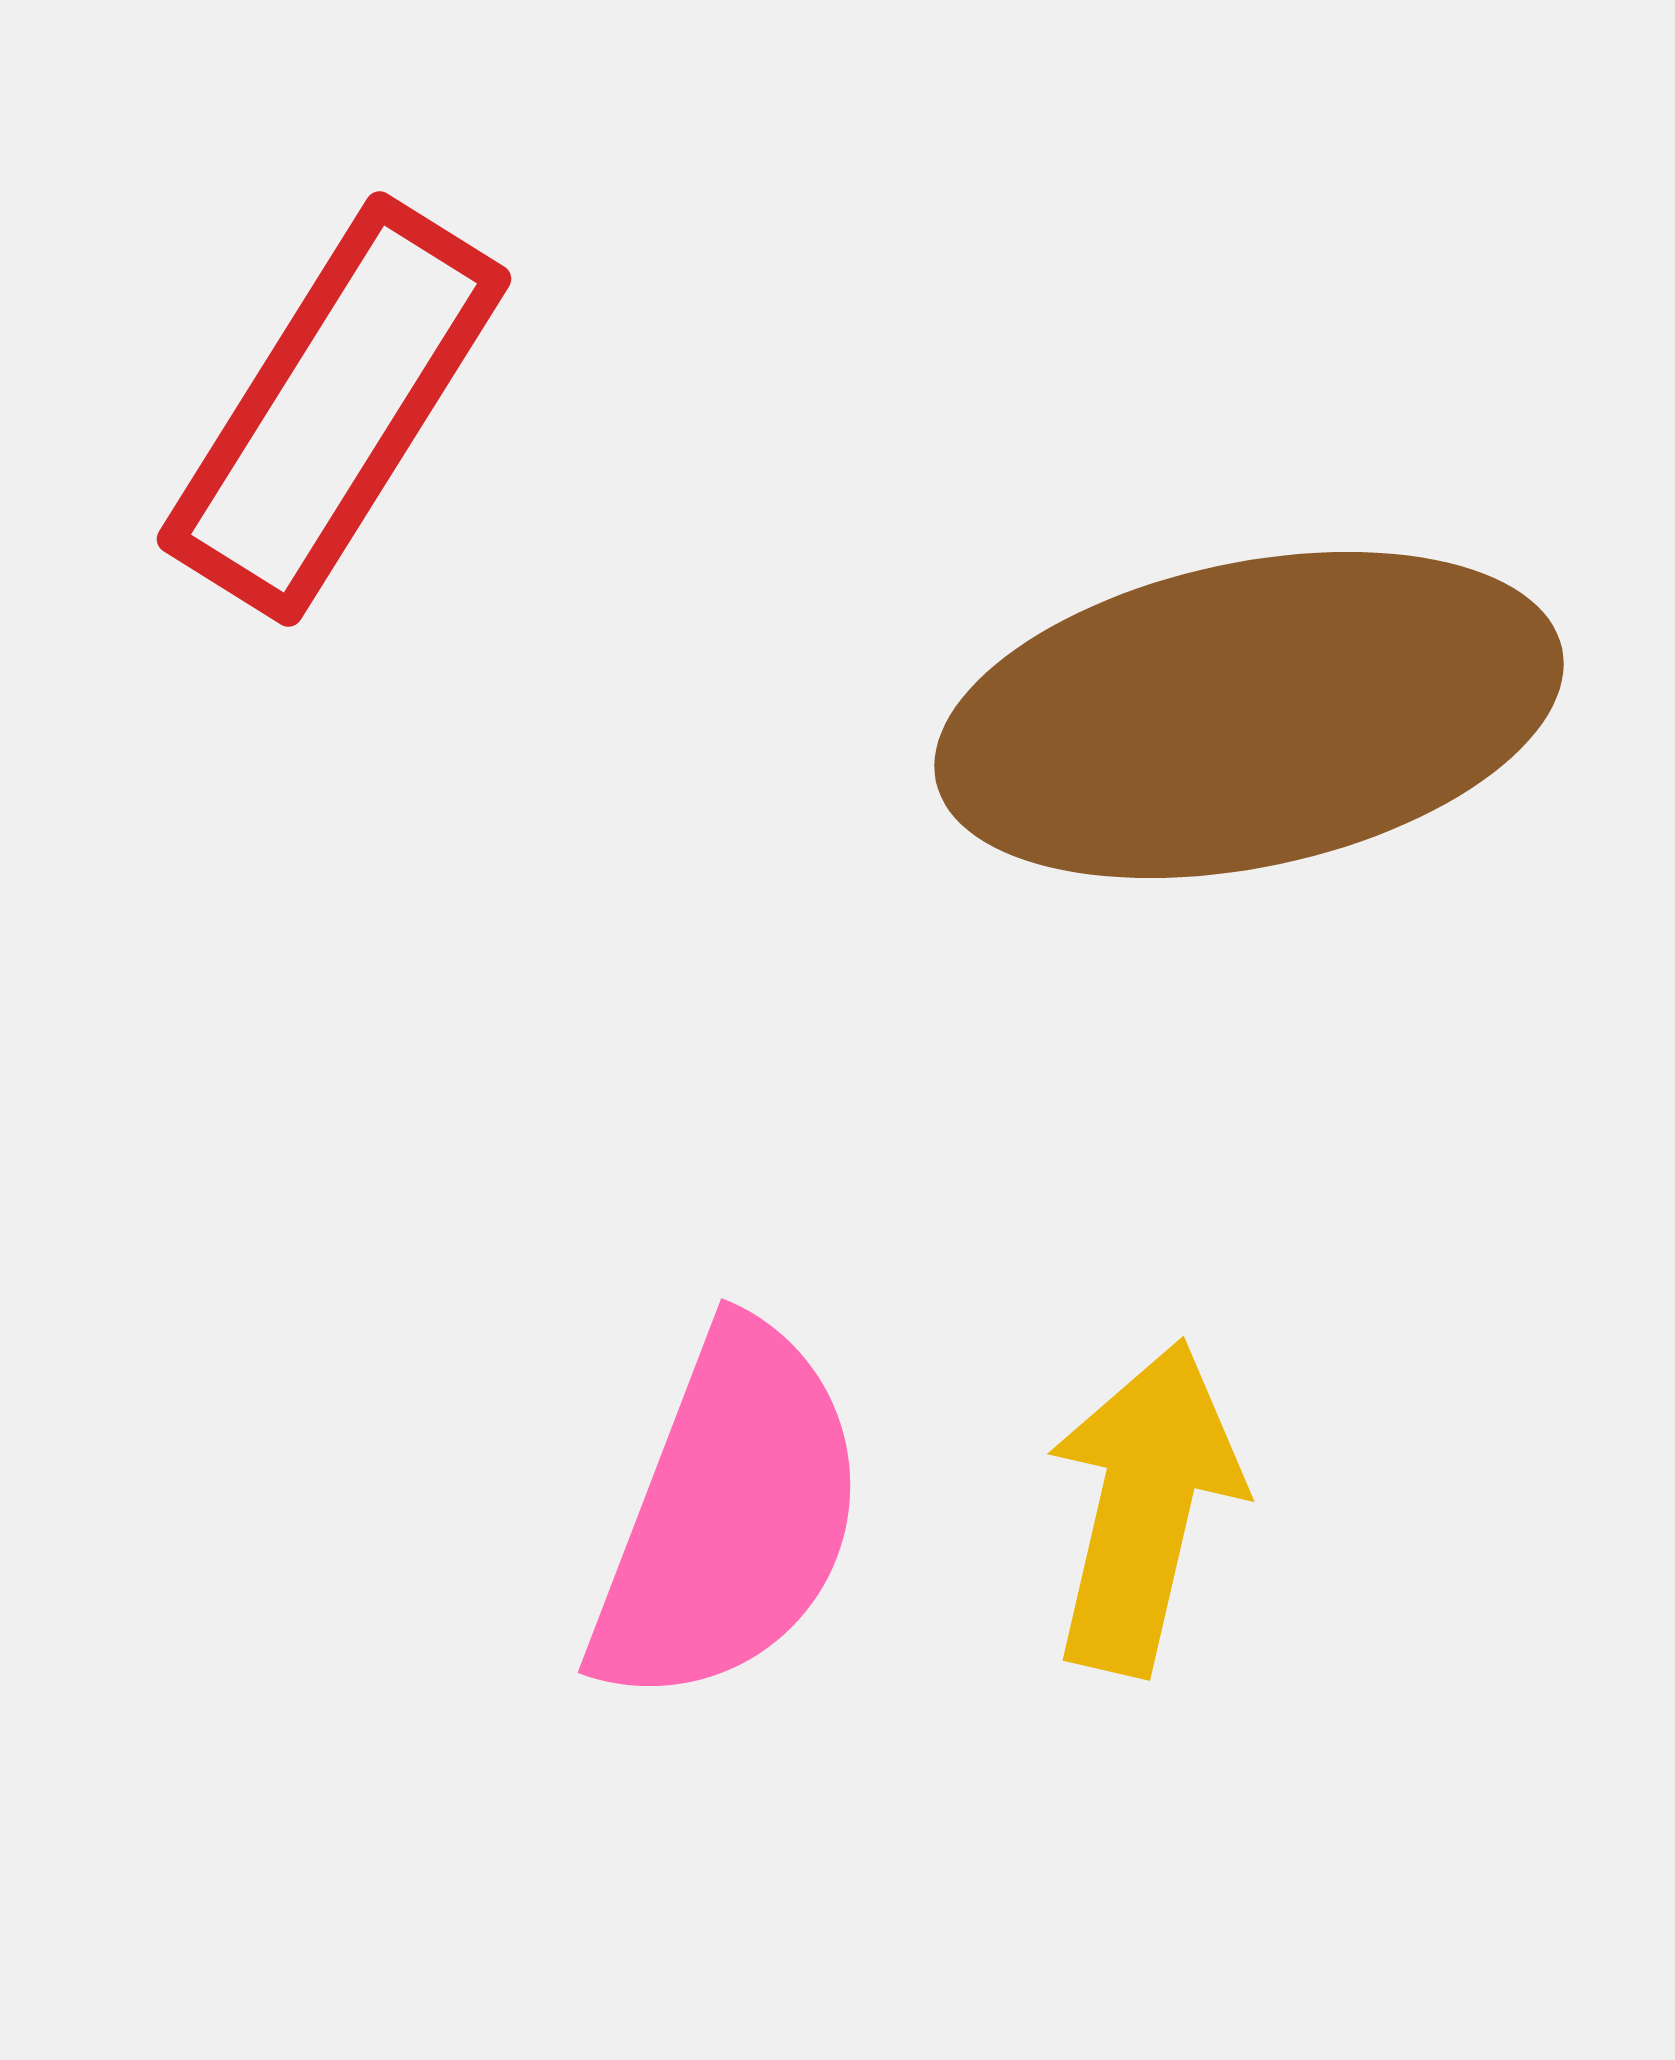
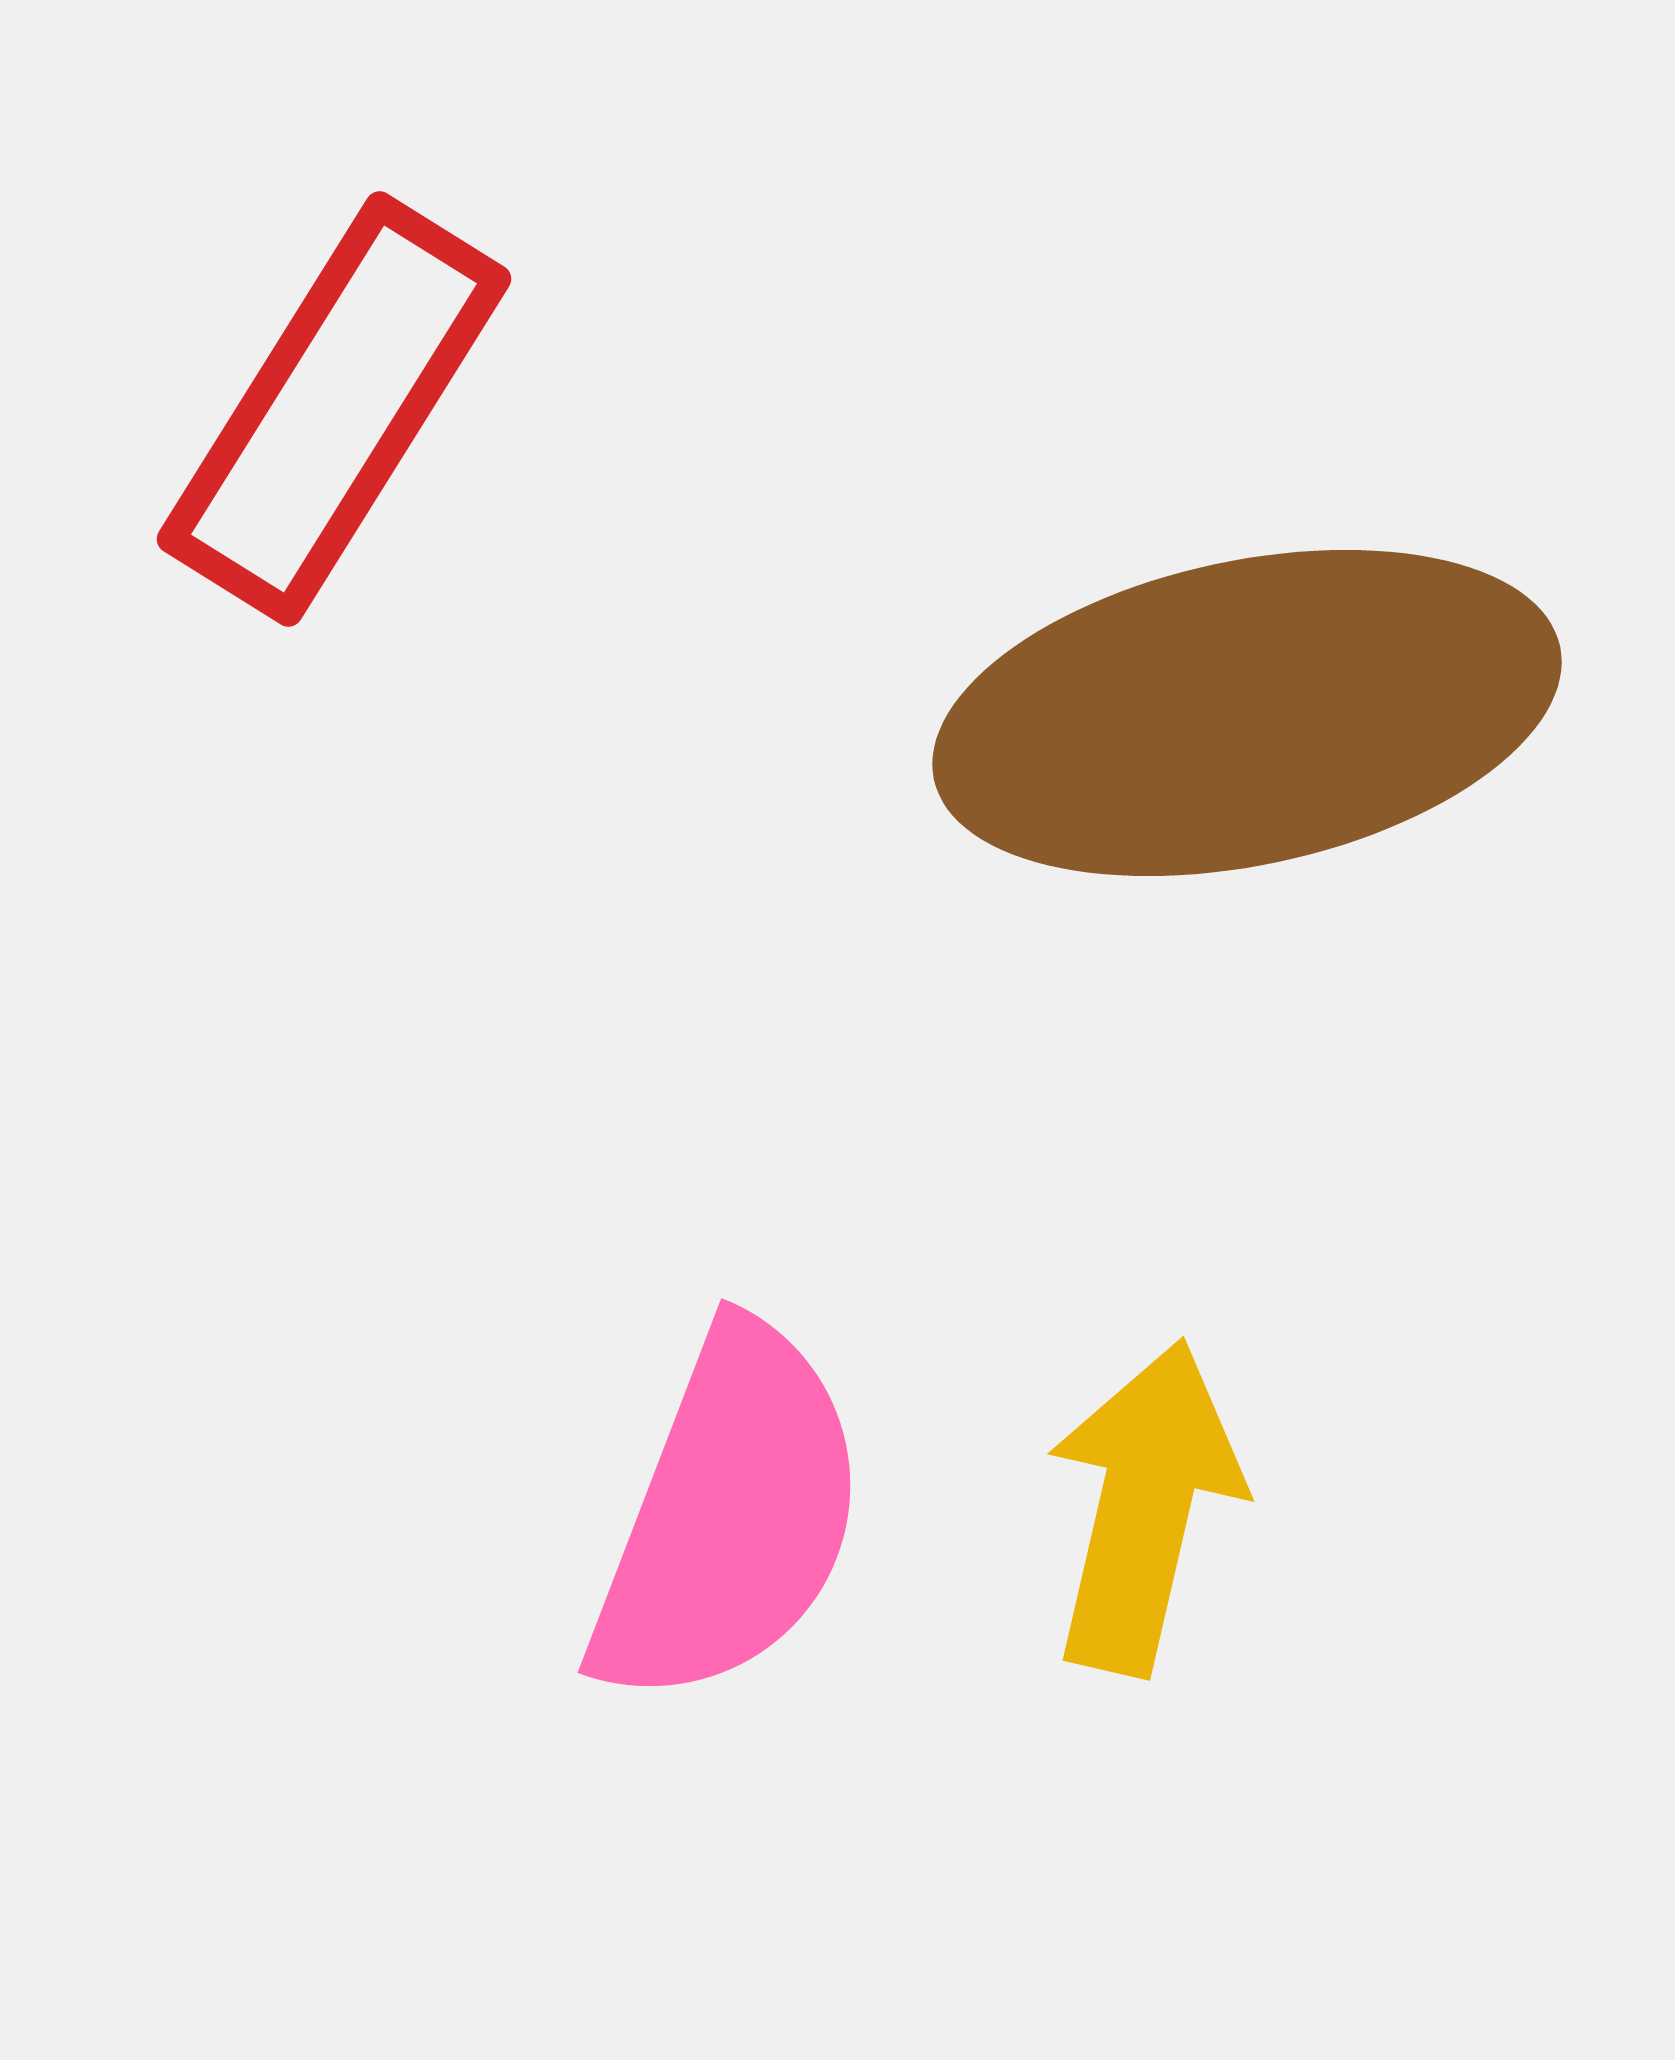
brown ellipse: moved 2 px left, 2 px up
